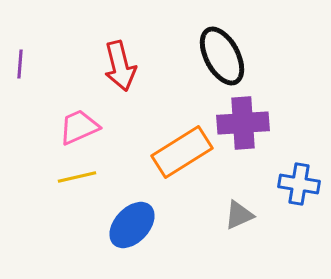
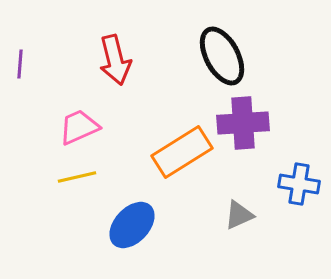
red arrow: moved 5 px left, 6 px up
